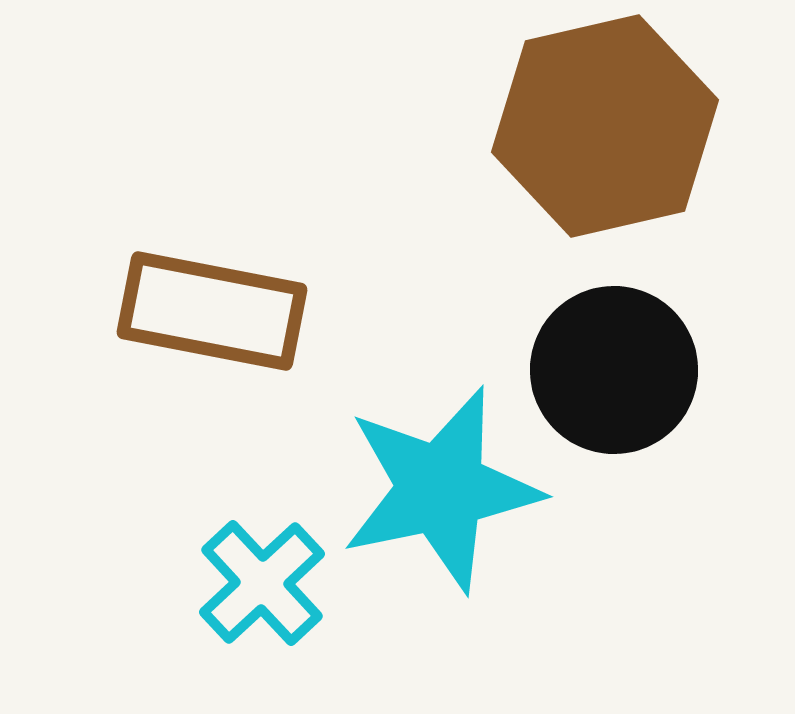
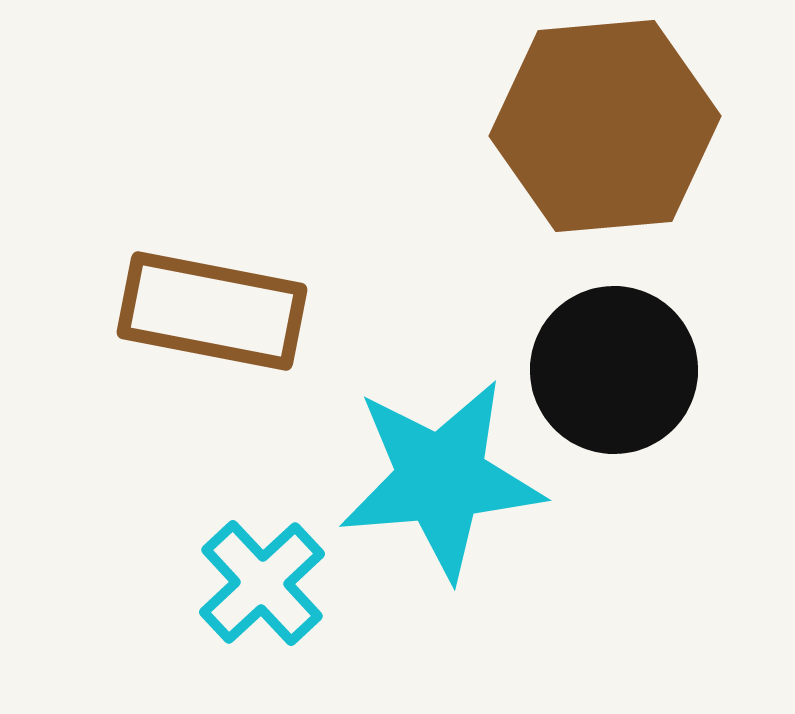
brown hexagon: rotated 8 degrees clockwise
cyan star: moved 10 px up; rotated 7 degrees clockwise
